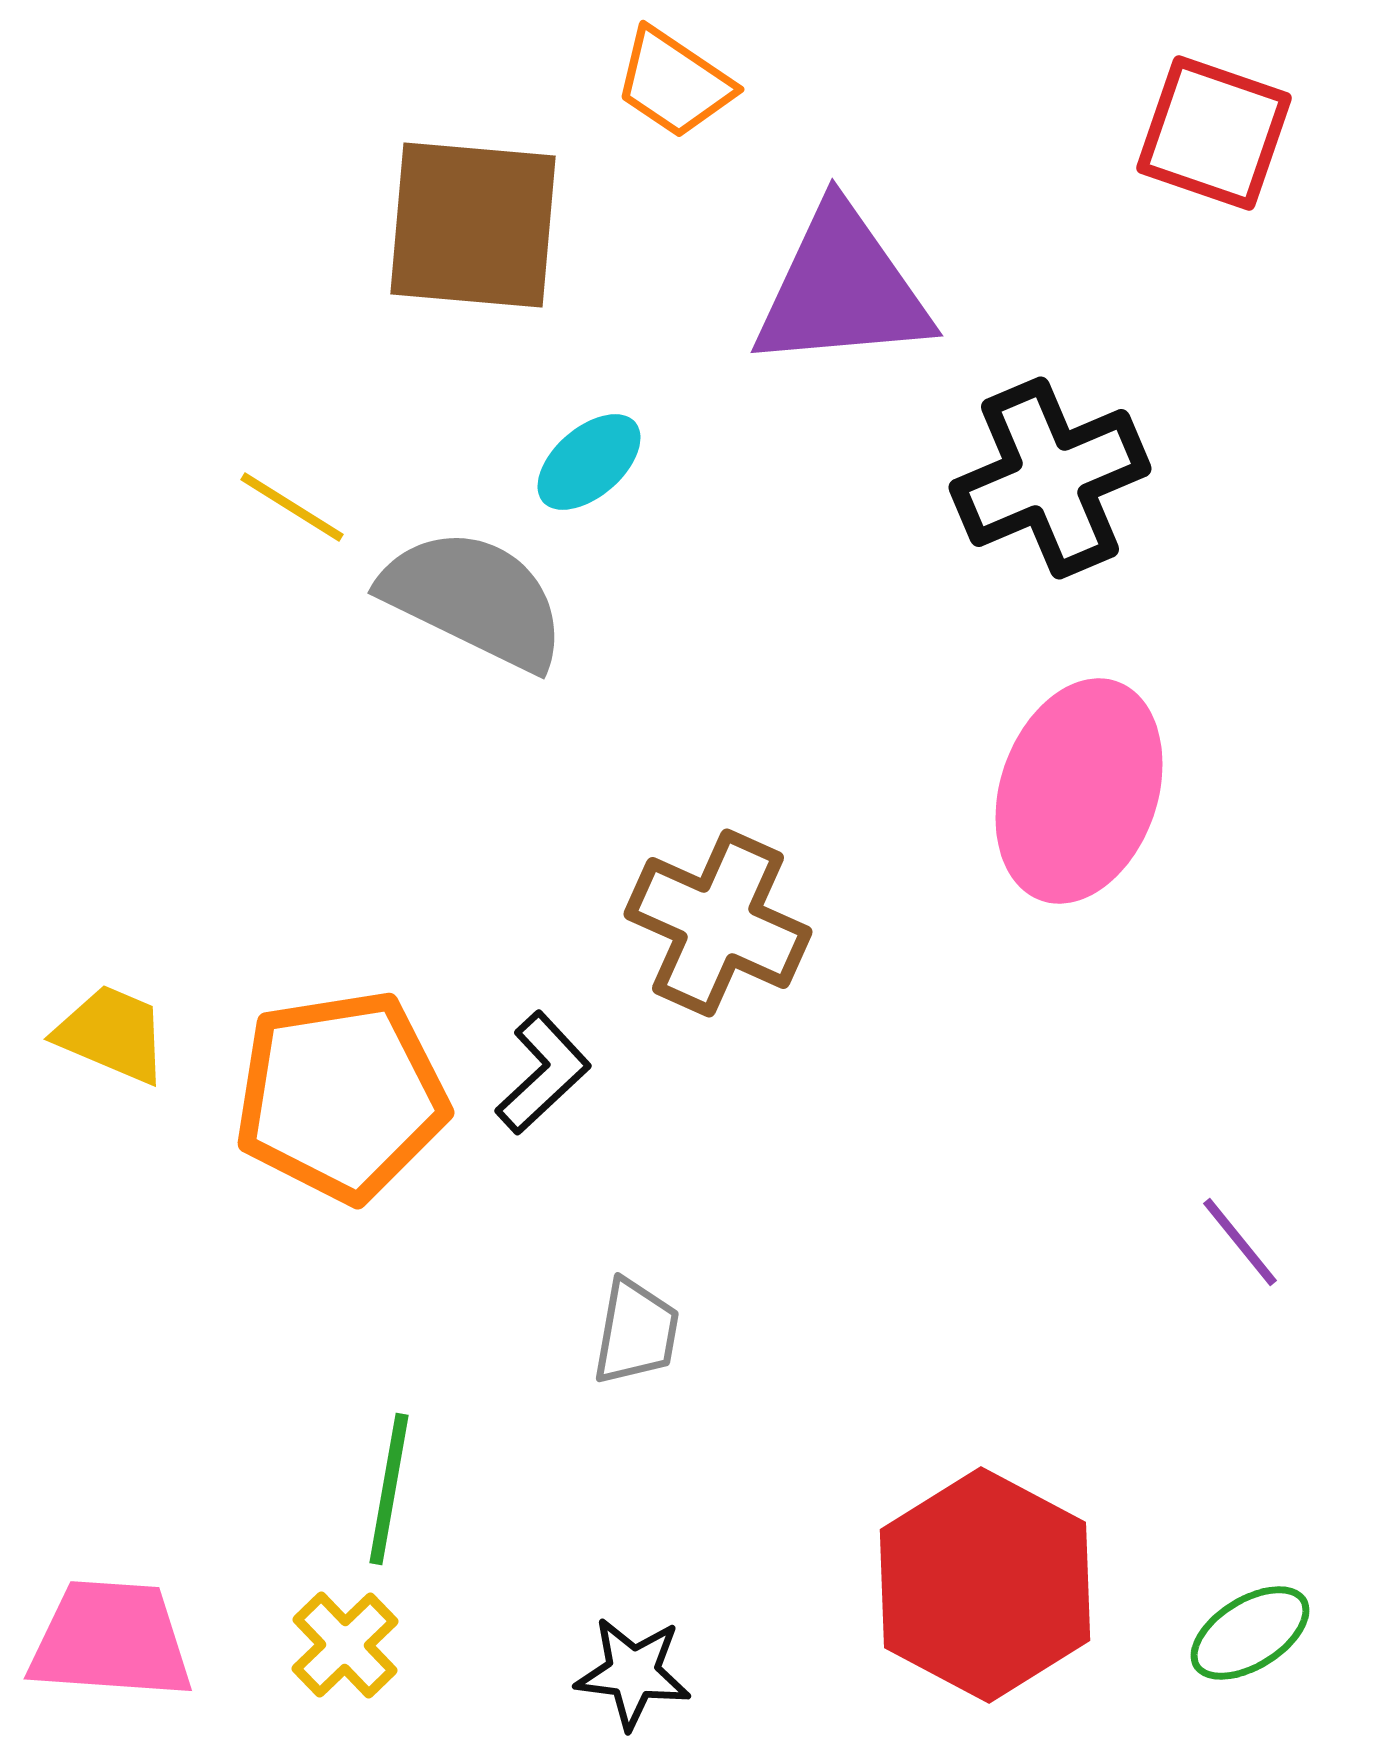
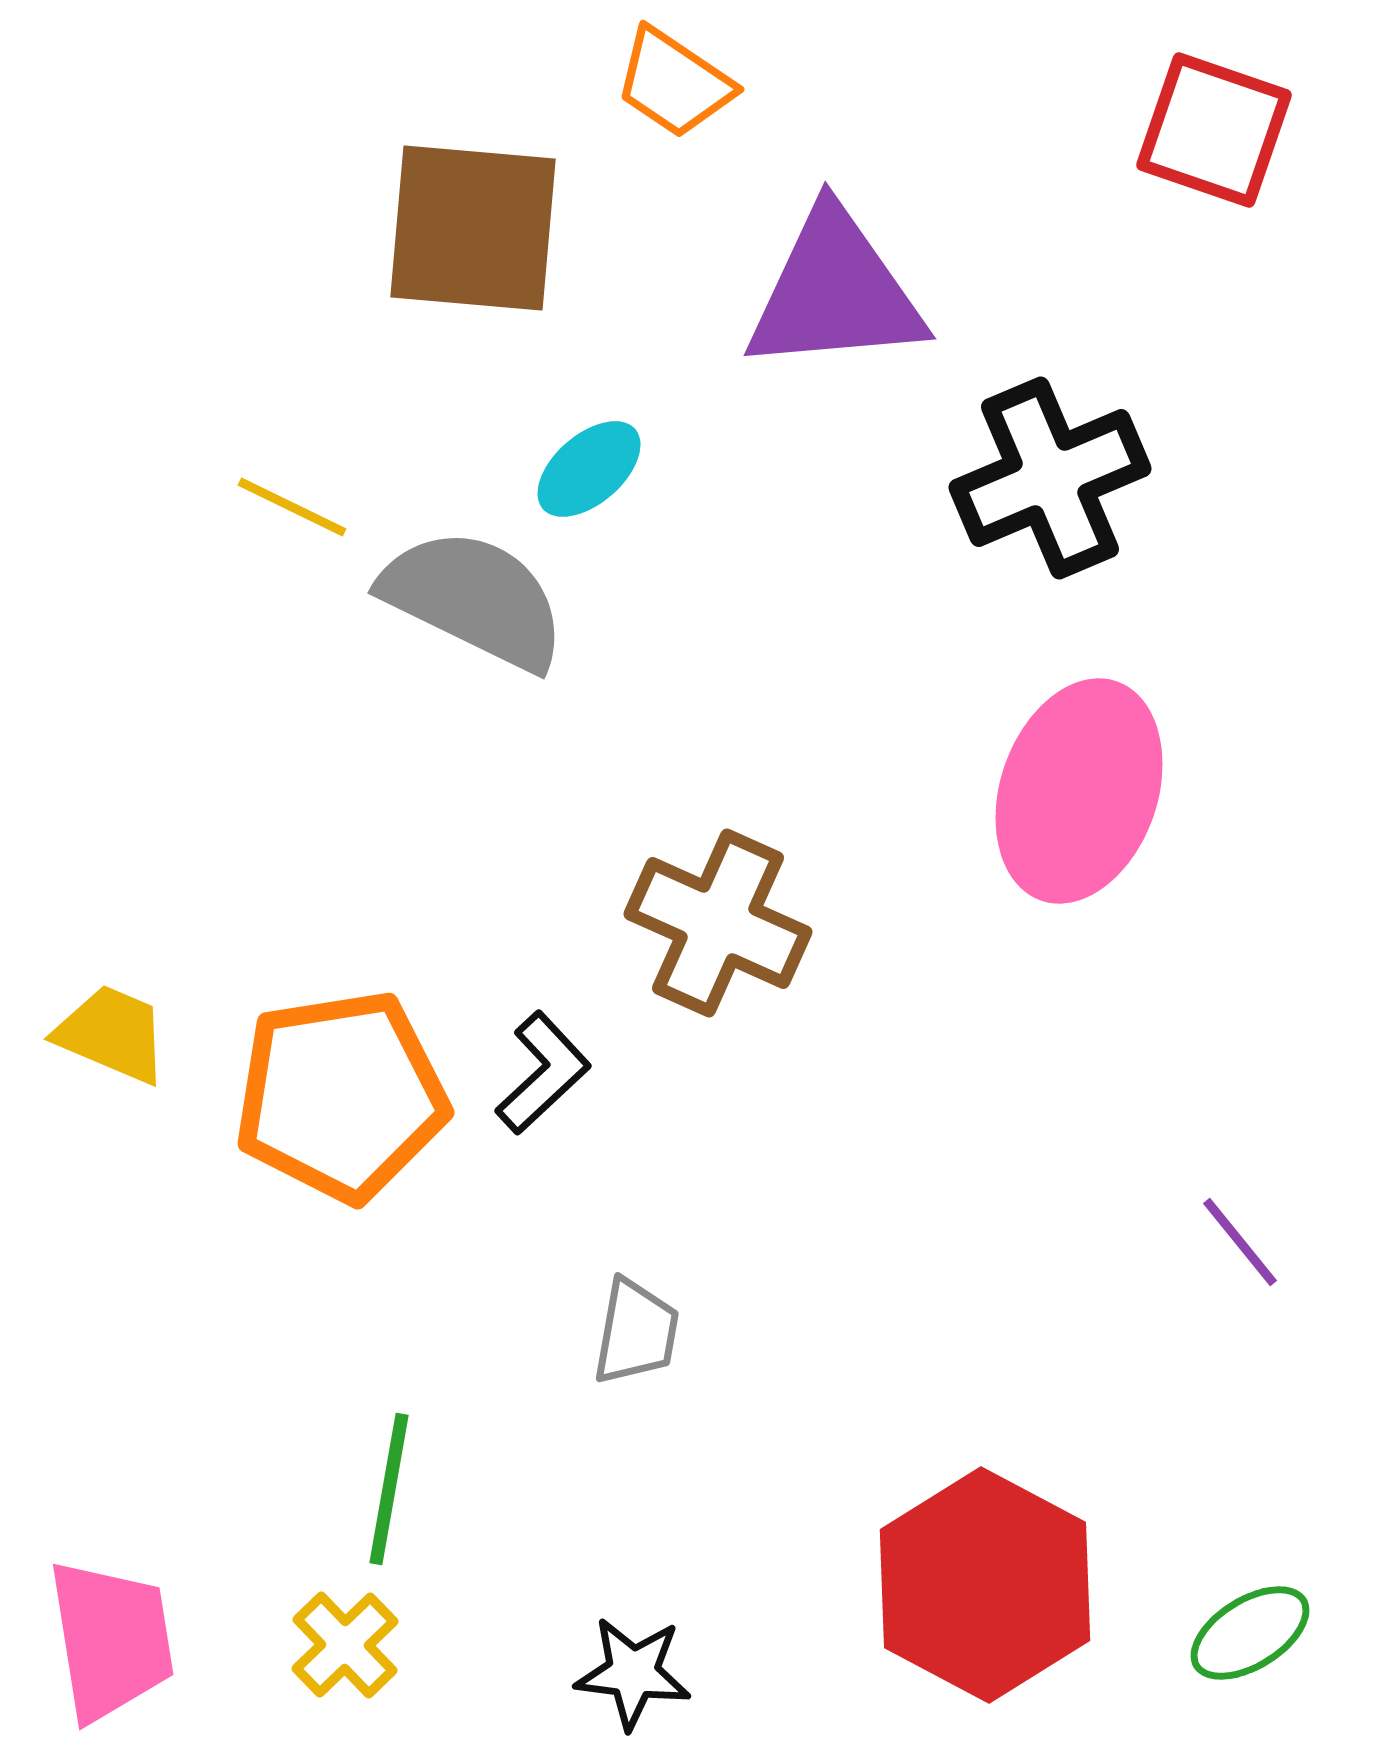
red square: moved 3 px up
brown square: moved 3 px down
purple triangle: moved 7 px left, 3 px down
cyan ellipse: moved 7 px down
yellow line: rotated 6 degrees counterclockwise
pink trapezoid: rotated 77 degrees clockwise
